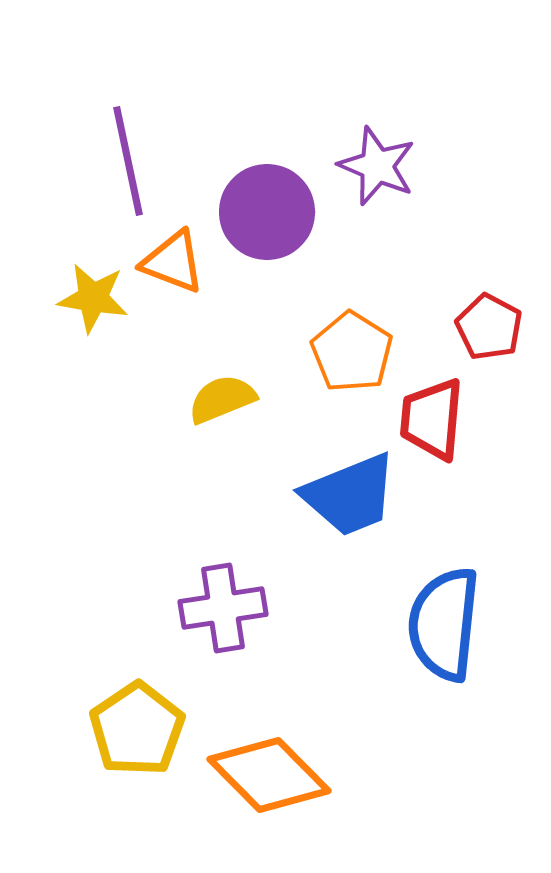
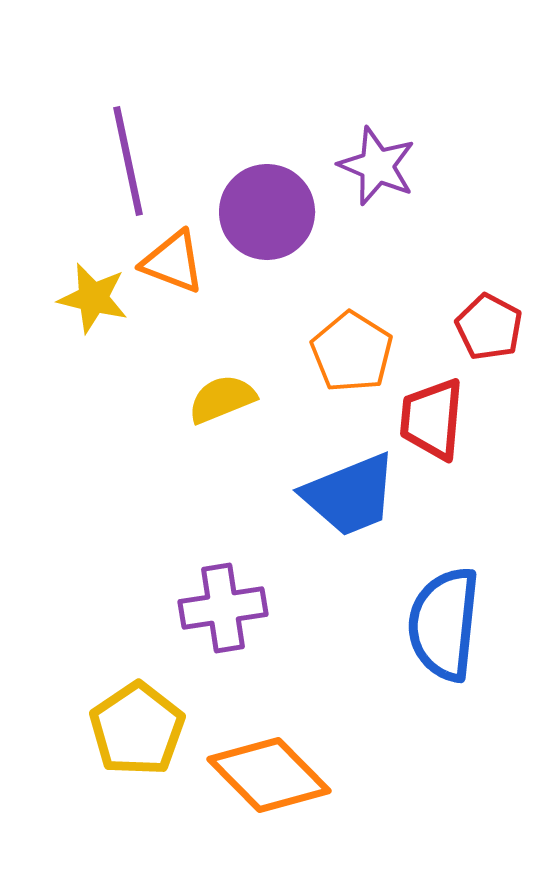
yellow star: rotated 4 degrees clockwise
